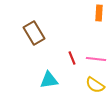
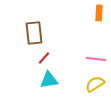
brown rectangle: rotated 25 degrees clockwise
red line: moved 28 px left; rotated 64 degrees clockwise
yellow semicircle: moved 1 px up; rotated 114 degrees clockwise
